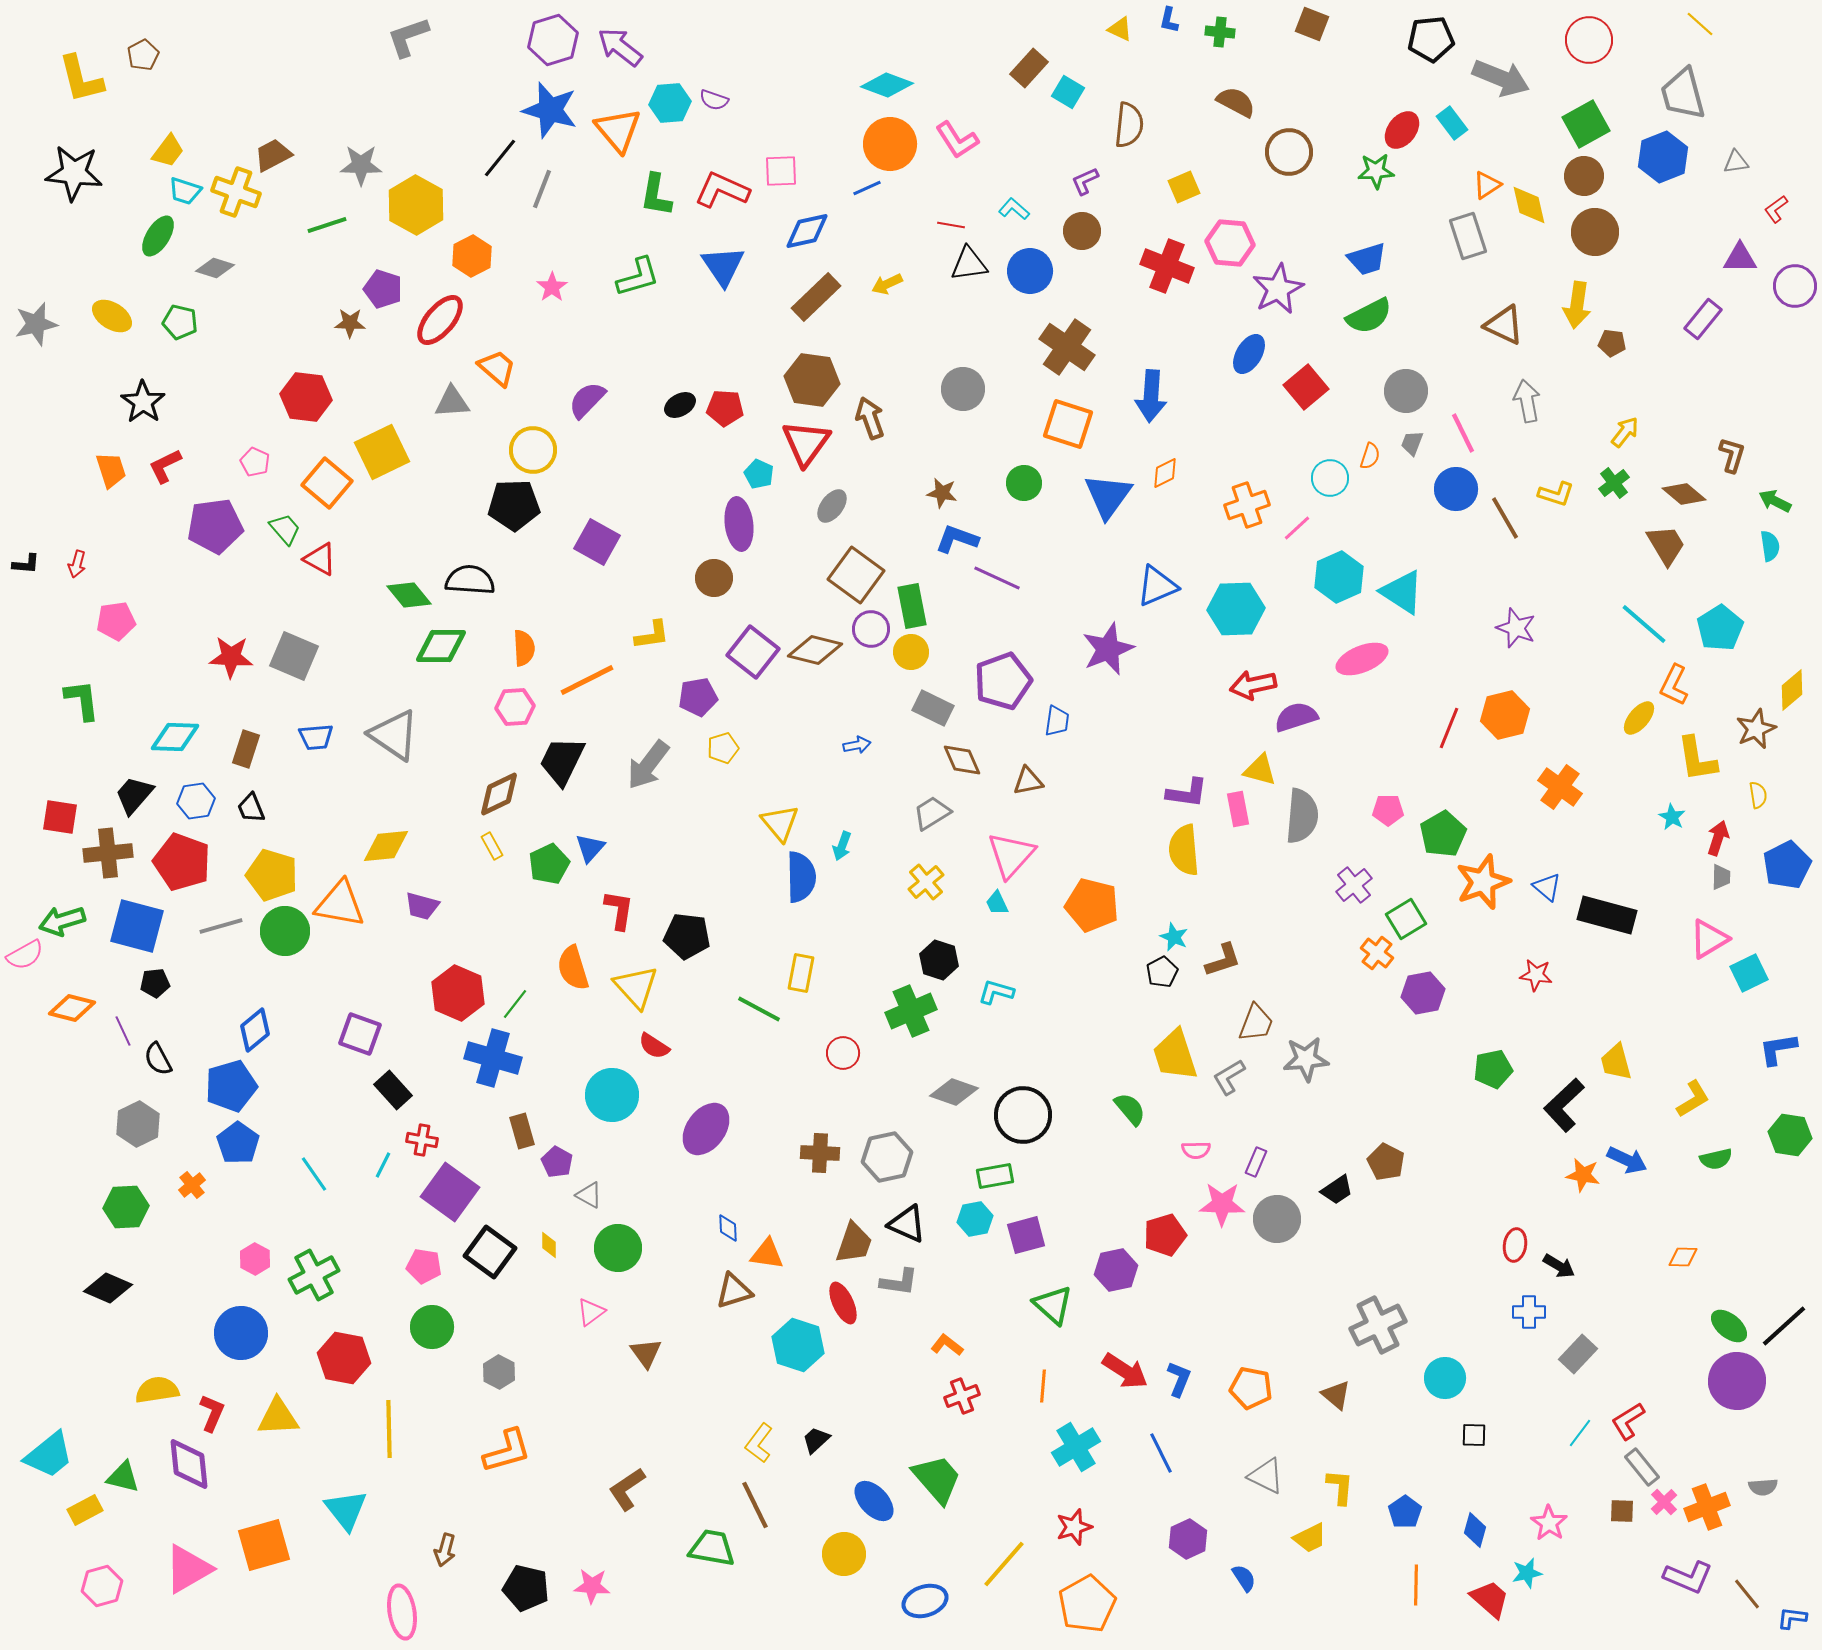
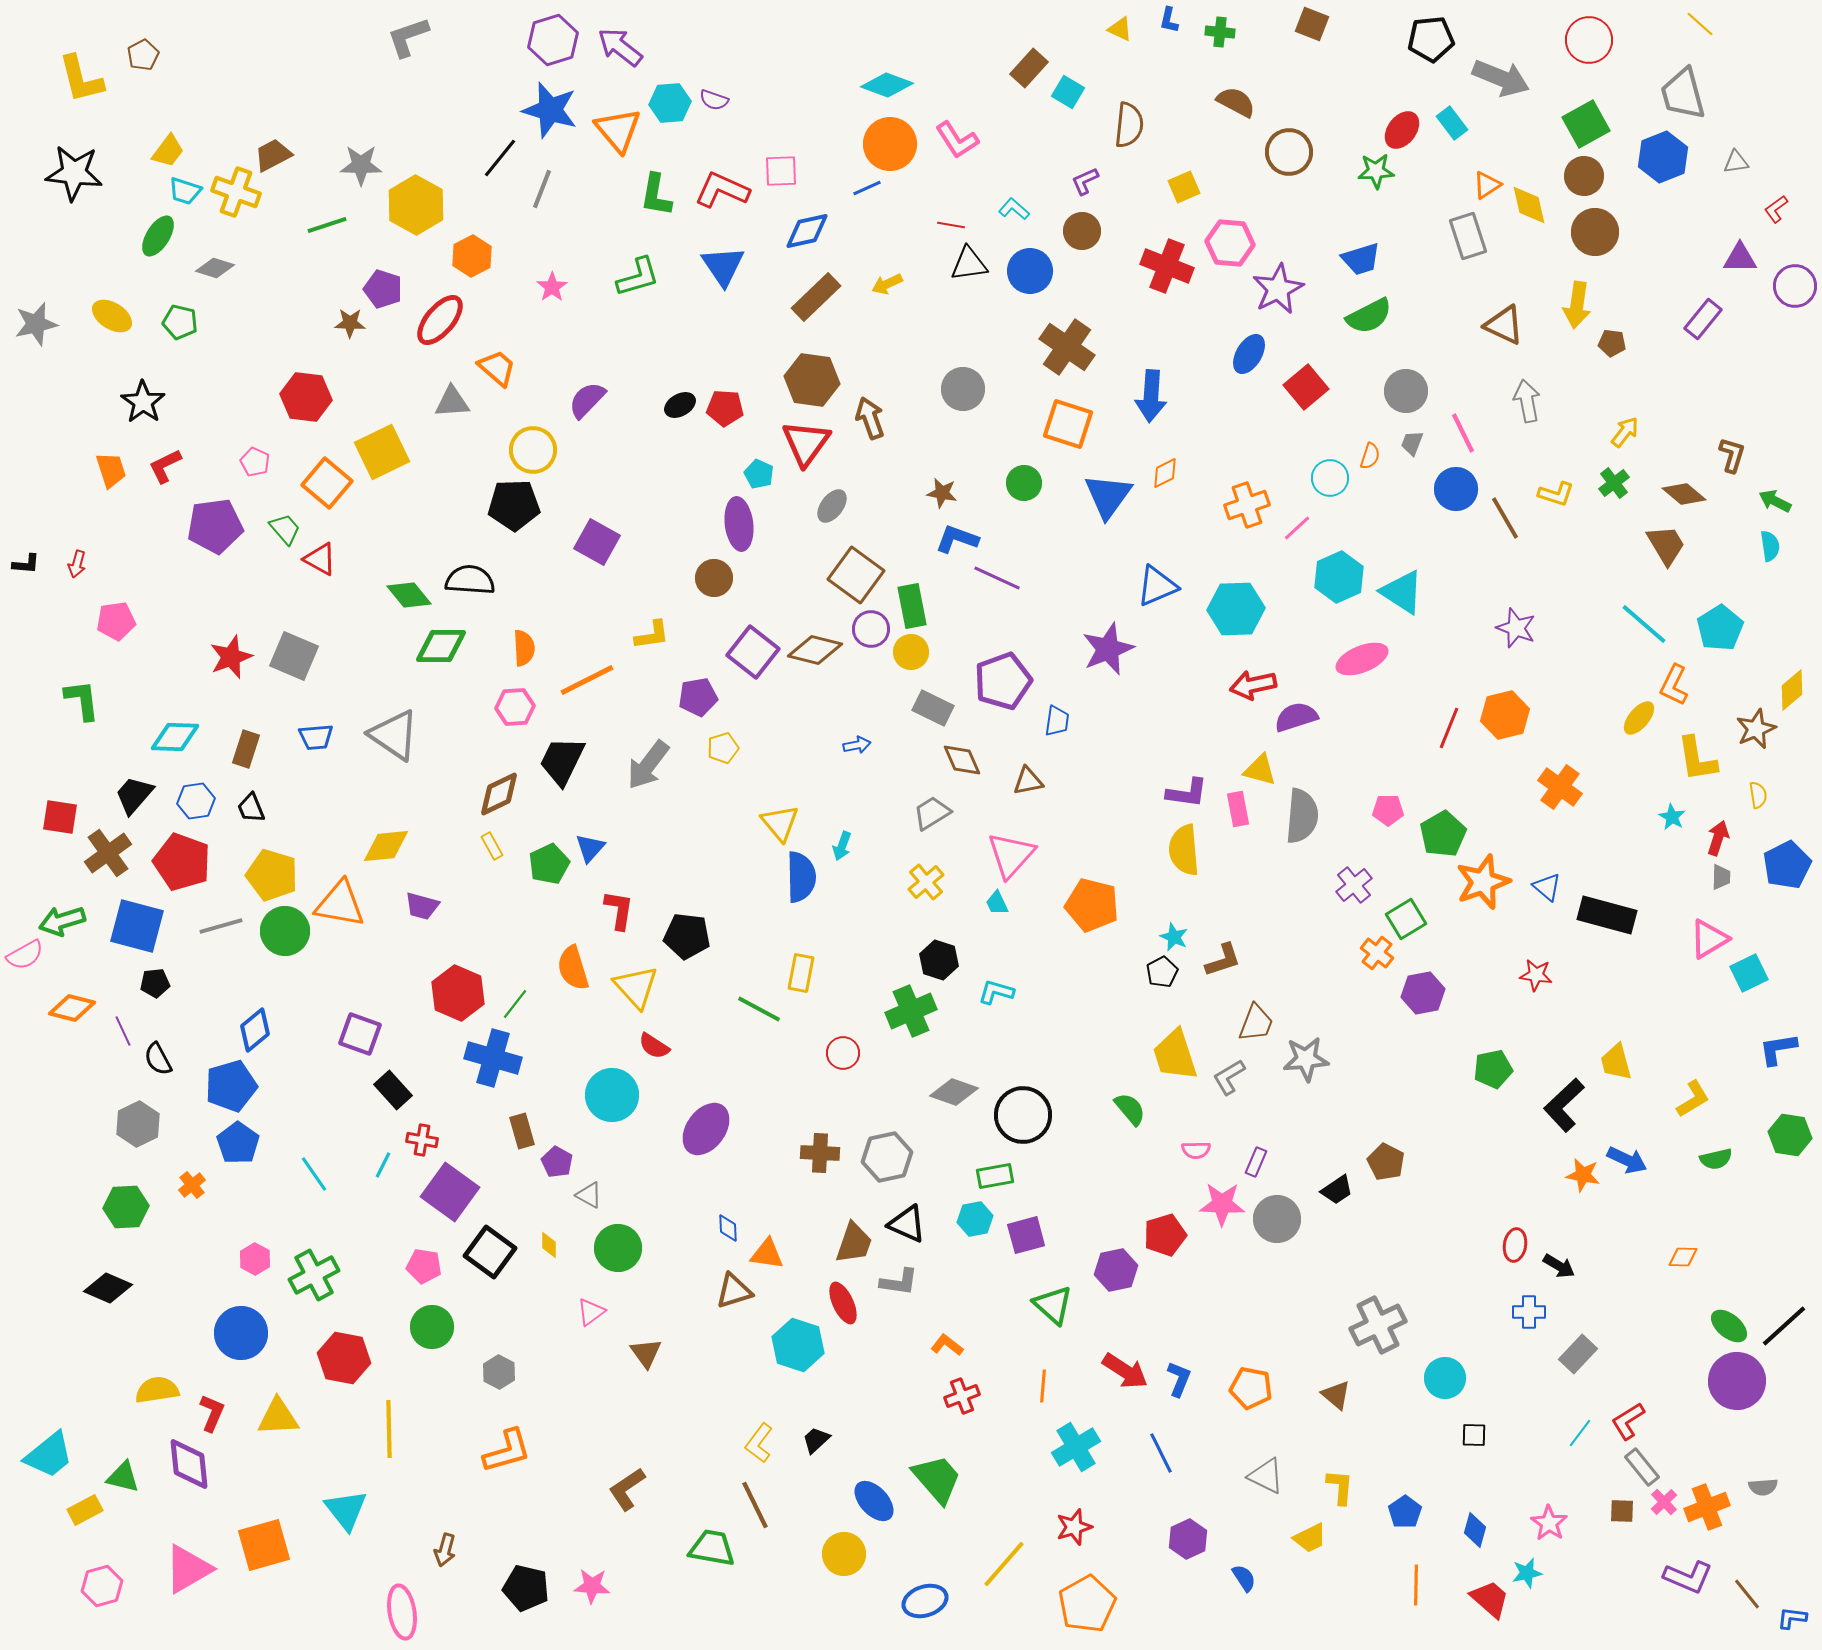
blue trapezoid at (1367, 259): moved 6 px left
red star at (231, 657): rotated 24 degrees counterclockwise
brown cross at (108, 853): rotated 30 degrees counterclockwise
